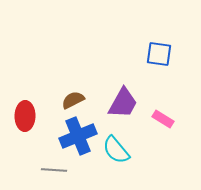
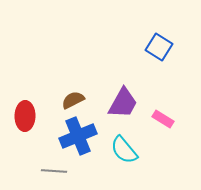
blue square: moved 7 px up; rotated 24 degrees clockwise
cyan semicircle: moved 8 px right
gray line: moved 1 px down
